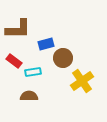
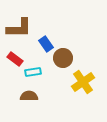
brown L-shape: moved 1 px right, 1 px up
blue rectangle: rotated 70 degrees clockwise
red rectangle: moved 1 px right, 2 px up
yellow cross: moved 1 px right, 1 px down
